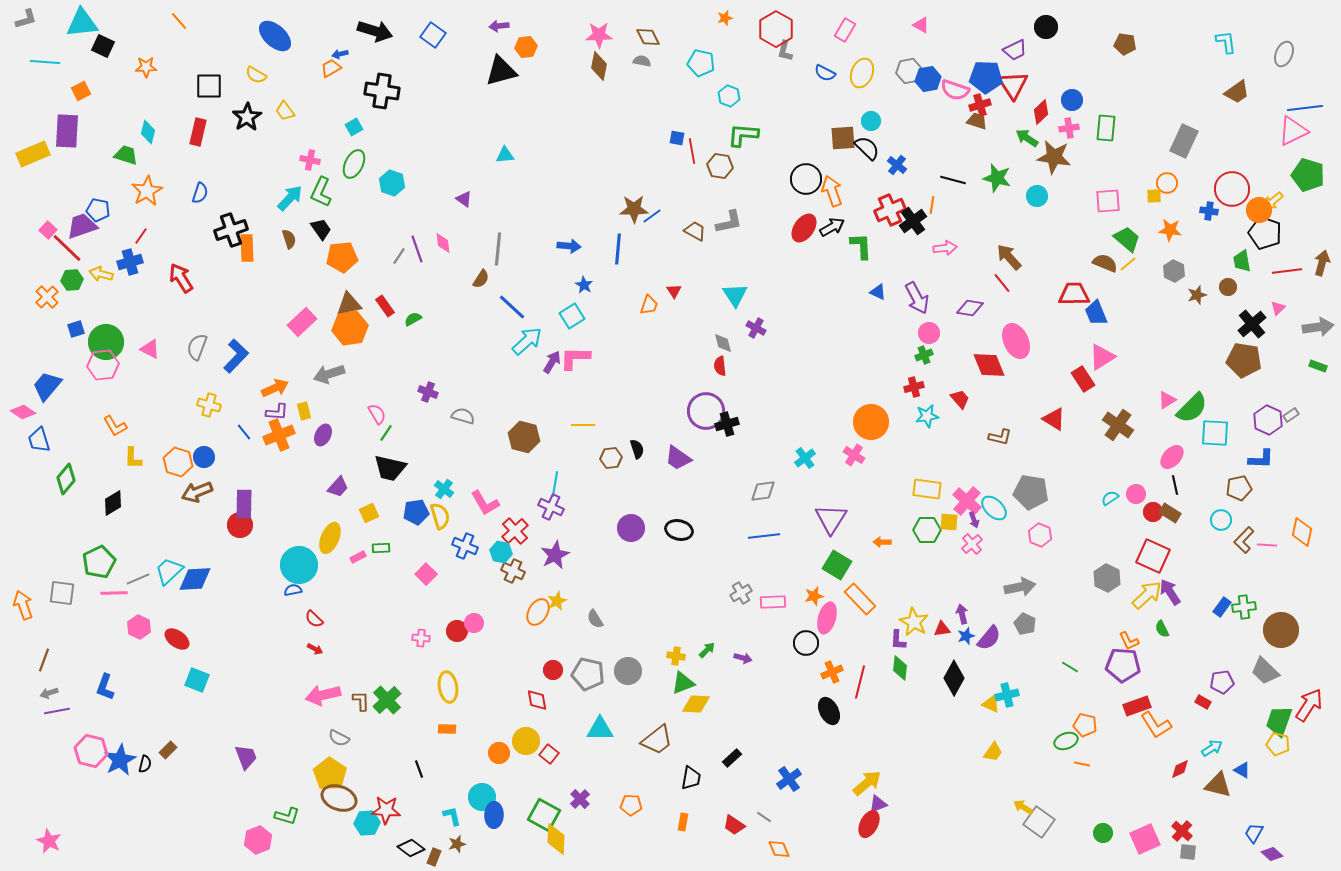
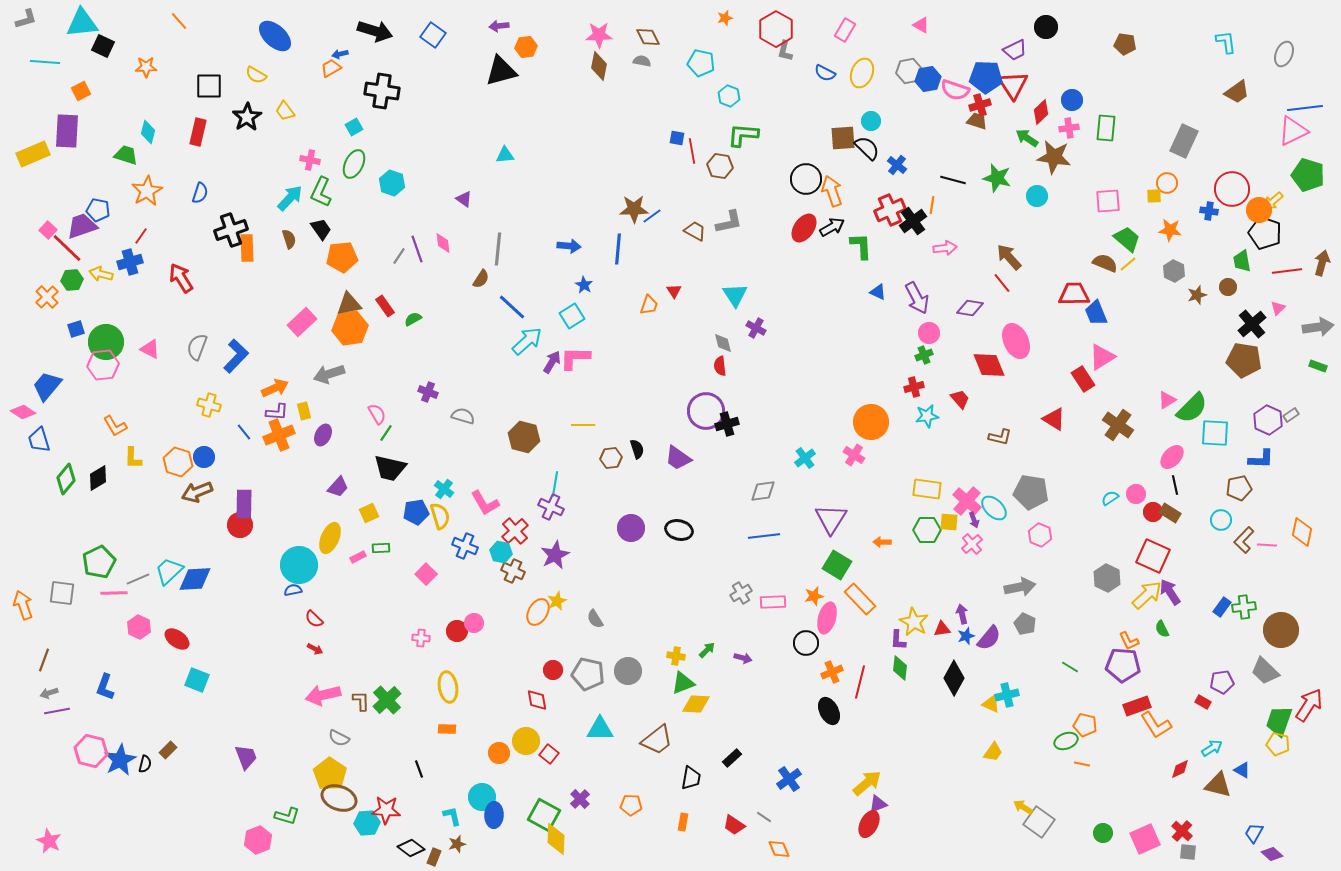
black diamond at (113, 503): moved 15 px left, 25 px up
